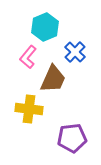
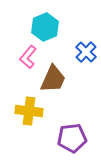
blue cross: moved 11 px right
yellow cross: moved 2 px down
